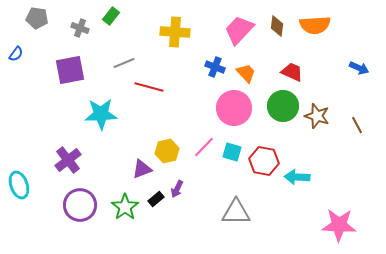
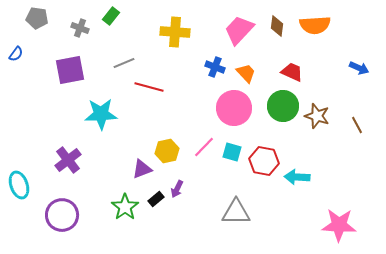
purple circle: moved 18 px left, 10 px down
